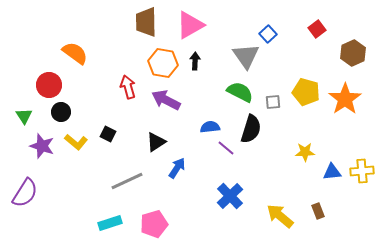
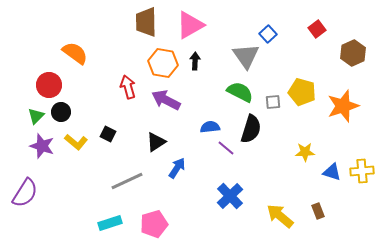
yellow pentagon: moved 4 px left
orange star: moved 2 px left, 7 px down; rotated 16 degrees clockwise
green triangle: moved 12 px right; rotated 18 degrees clockwise
blue triangle: rotated 24 degrees clockwise
